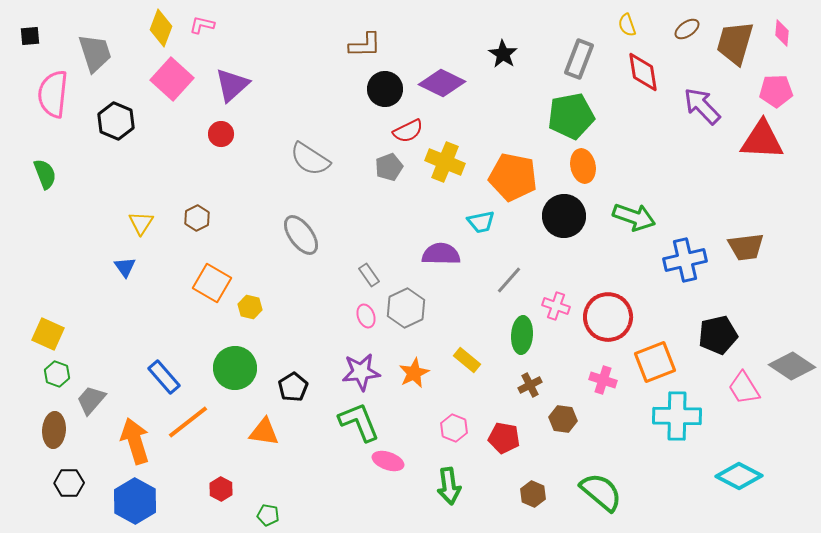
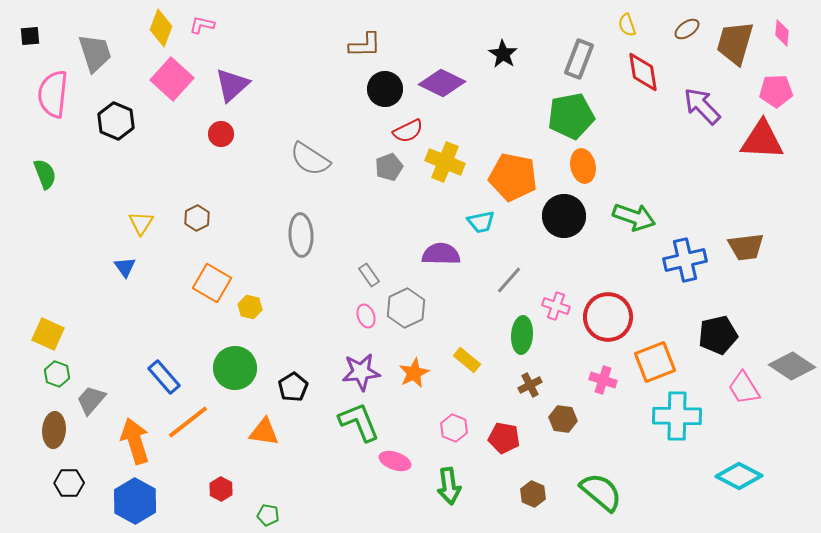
gray ellipse at (301, 235): rotated 33 degrees clockwise
pink ellipse at (388, 461): moved 7 px right
